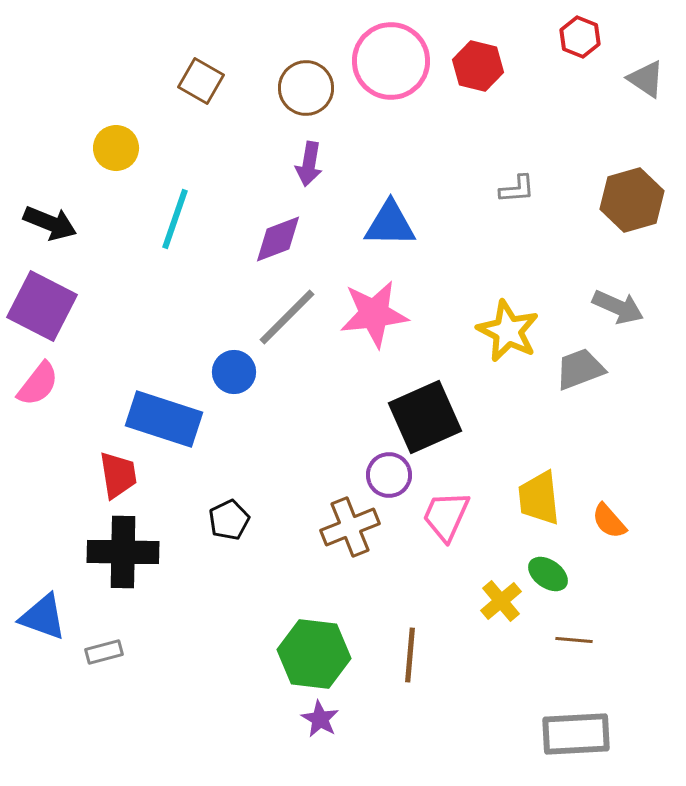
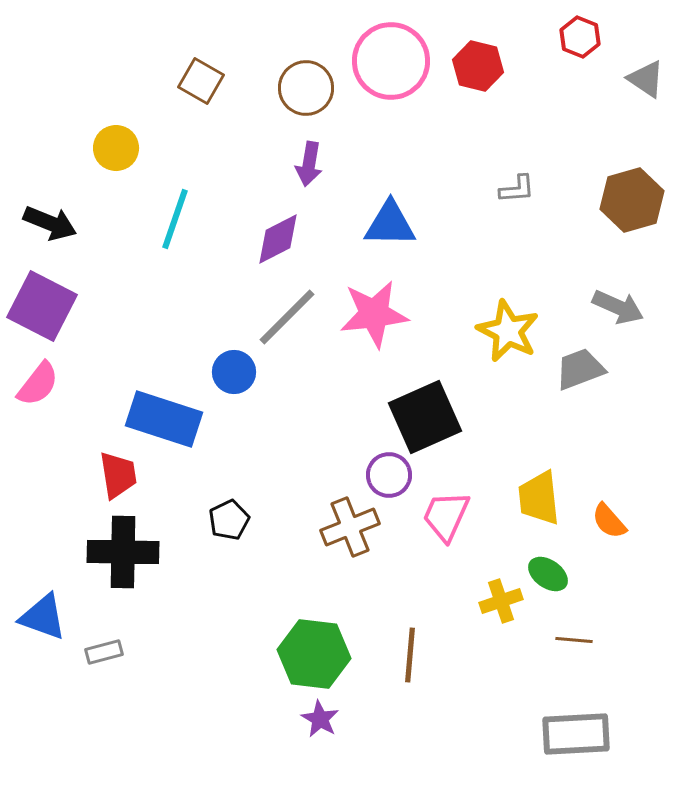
purple diamond at (278, 239): rotated 6 degrees counterclockwise
yellow cross at (501, 601): rotated 21 degrees clockwise
